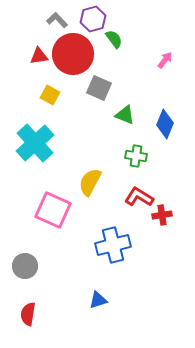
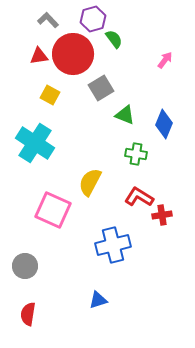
gray L-shape: moved 9 px left
gray square: moved 2 px right; rotated 35 degrees clockwise
blue diamond: moved 1 px left
cyan cross: rotated 15 degrees counterclockwise
green cross: moved 2 px up
